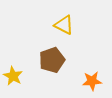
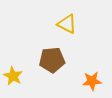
yellow triangle: moved 3 px right, 1 px up
brown pentagon: rotated 15 degrees clockwise
